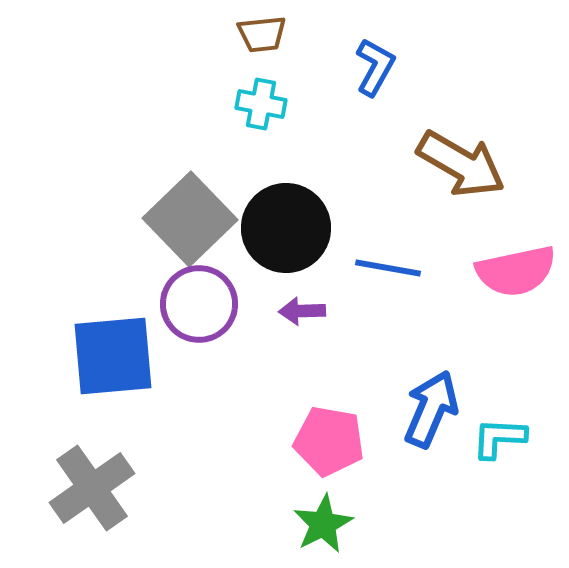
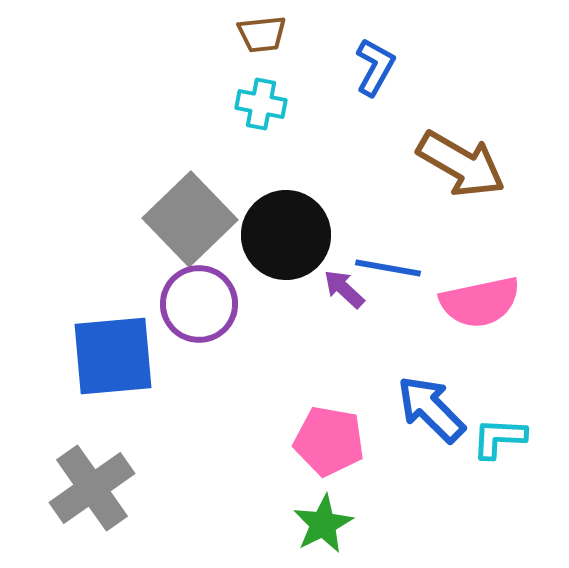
black circle: moved 7 px down
pink semicircle: moved 36 px left, 31 px down
purple arrow: moved 42 px right, 22 px up; rotated 45 degrees clockwise
blue arrow: rotated 68 degrees counterclockwise
